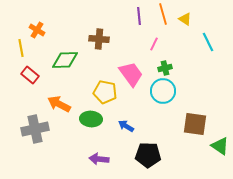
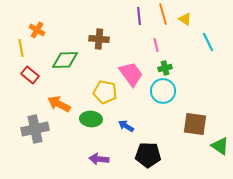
pink line: moved 2 px right, 1 px down; rotated 40 degrees counterclockwise
